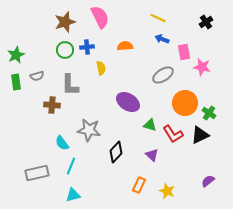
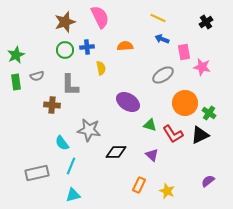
black diamond: rotated 45 degrees clockwise
